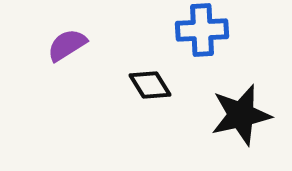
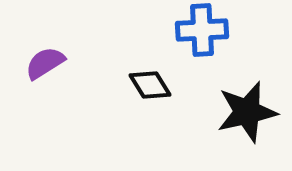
purple semicircle: moved 22 px left, 18 px down
black star: moved 6 px right, 3 px up
